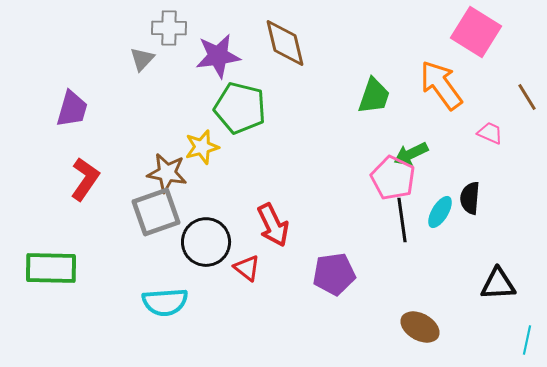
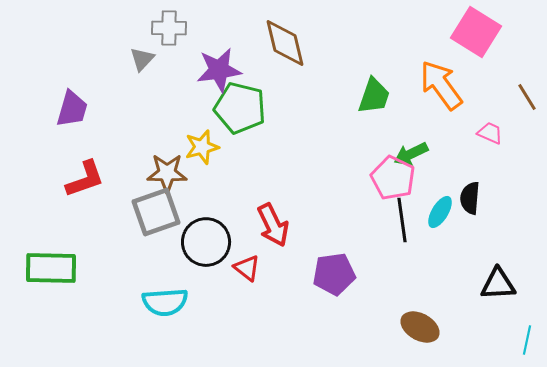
purple star: moved 1 px right, 14 px down
brown star: rotated 9 degrees counterclockwise
red L-shape: rotated 36 degrees clockwise
